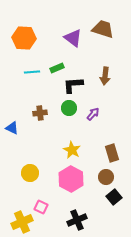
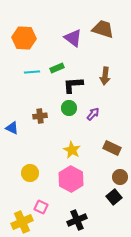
brown cross: moved 3 px down
brown rectangle: moved 5 px up; rotated 48 degrees counterclockwise
brown circle: moved 14 px right
